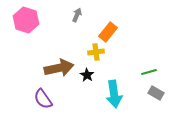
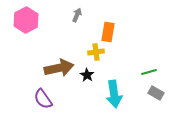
pink hexagon: rotated 15 degrees clockwise
orange rectangle: rotated 30 degrees counterclockwise
